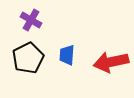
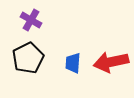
blue trapezoid: moved 6 px right, 8 px down
